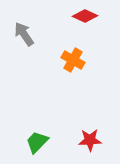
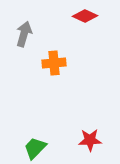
gray arrow: rotated 50 degrees clockwise
orange cross: moved 19 px left, 3 px down; rotated 35 degrees counterclockwise
green trapezoid: moved 2 px left, 6 px down
